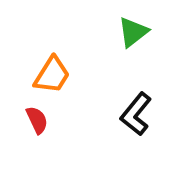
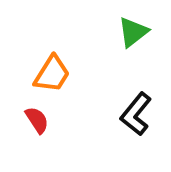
orange trapezoid: moved 1 px up
red semicircle: rotated 8 degrees counterclockwise
